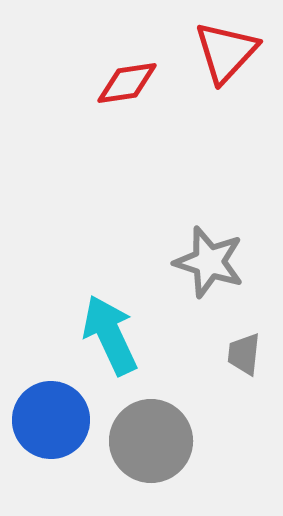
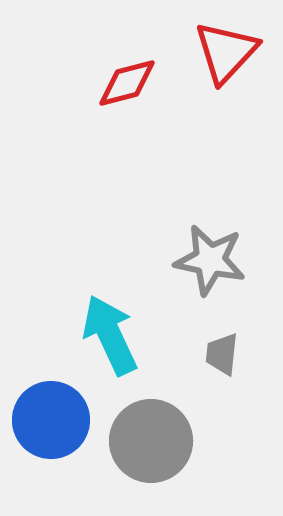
red diamond: rotated 6 degrees counterclockwise
gray star: moved 1 px right, 2 px up; rotated 6 degrees counterclockwise
gray trapezoid: moved 22 px left
